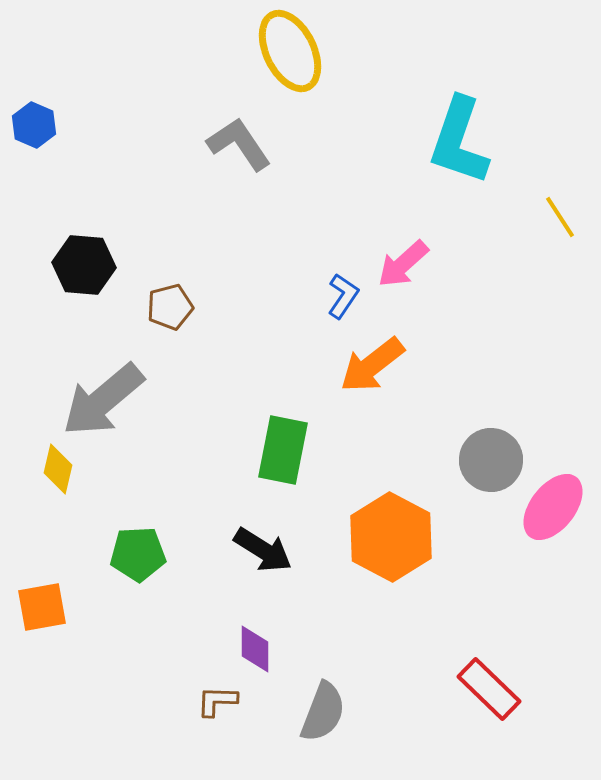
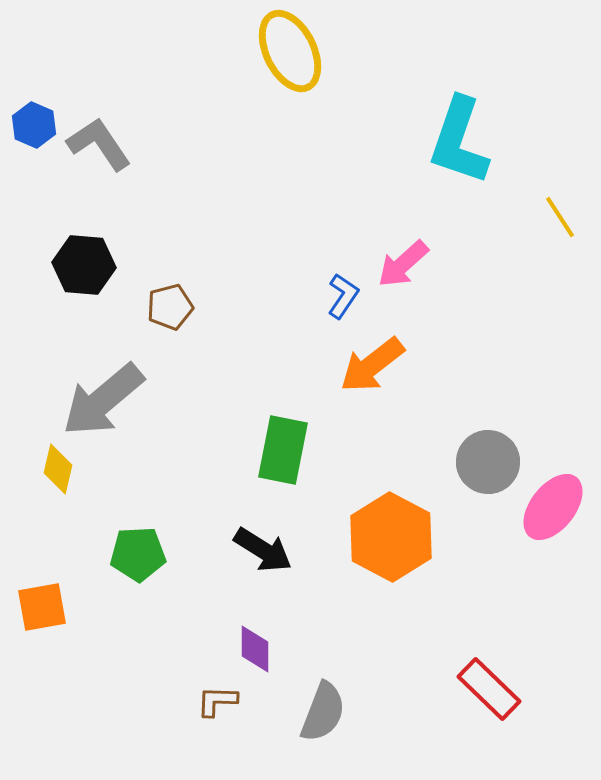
gray L-shape: moved 140 px left
gray circle: moved 3 px left, 2 px down
